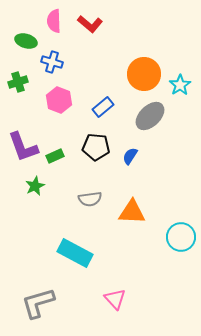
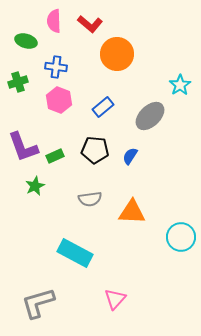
blue cross: moved 4 px right, 5 px down; rotated 10 degrees counterclockwise
orange circle: moved 27 px left, 20 px up
black pentagon: moved 1 px left, 3 px down
pink triangle: rotated 25 degrees clockwise
